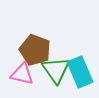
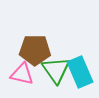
brown pentagon: rotated 20 degrees counterclockwise
